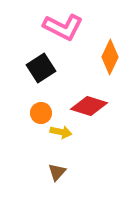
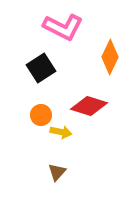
orange circle: moved 2 px down
